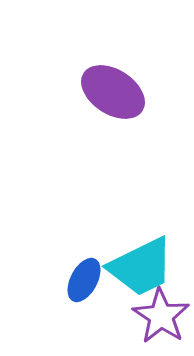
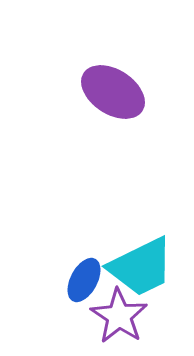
purple star: moved 42 px left
